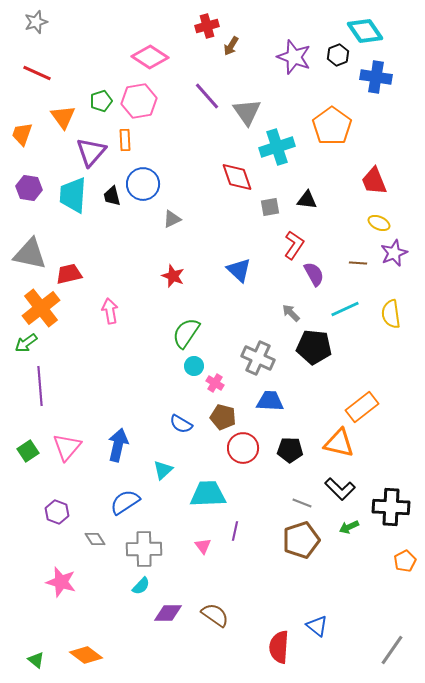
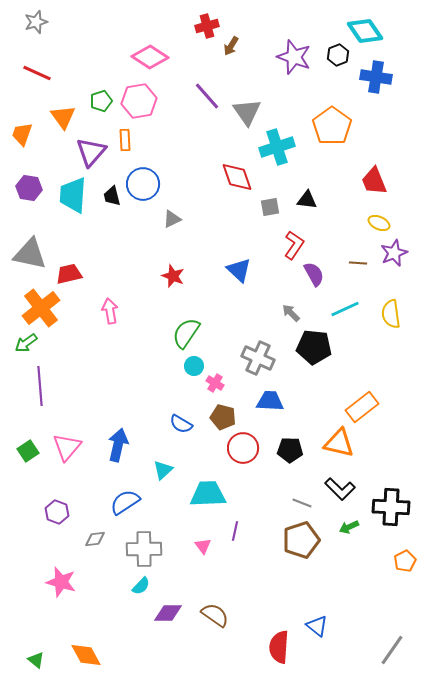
gray diamond at (95, 539): rotated 65 degrees counterclockwise
orange diamond at (86, 655): rotated 24 degrees clockwise
